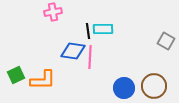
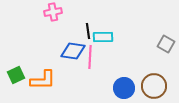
cyan rectangle: moved 8 px down
gray square: moved 3 px down
